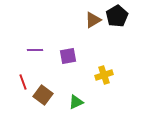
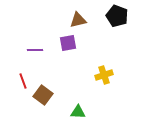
black pentagon: rotated 20 degrees counterclockwise
brown triangle: moved 15 px left; rotated 18 degrees clockwise
purple square: moved 13 px up
red line: moved 1 px up
green triangle: moved 2 px right, 10 px down; rotated 28 degrees clockwise
